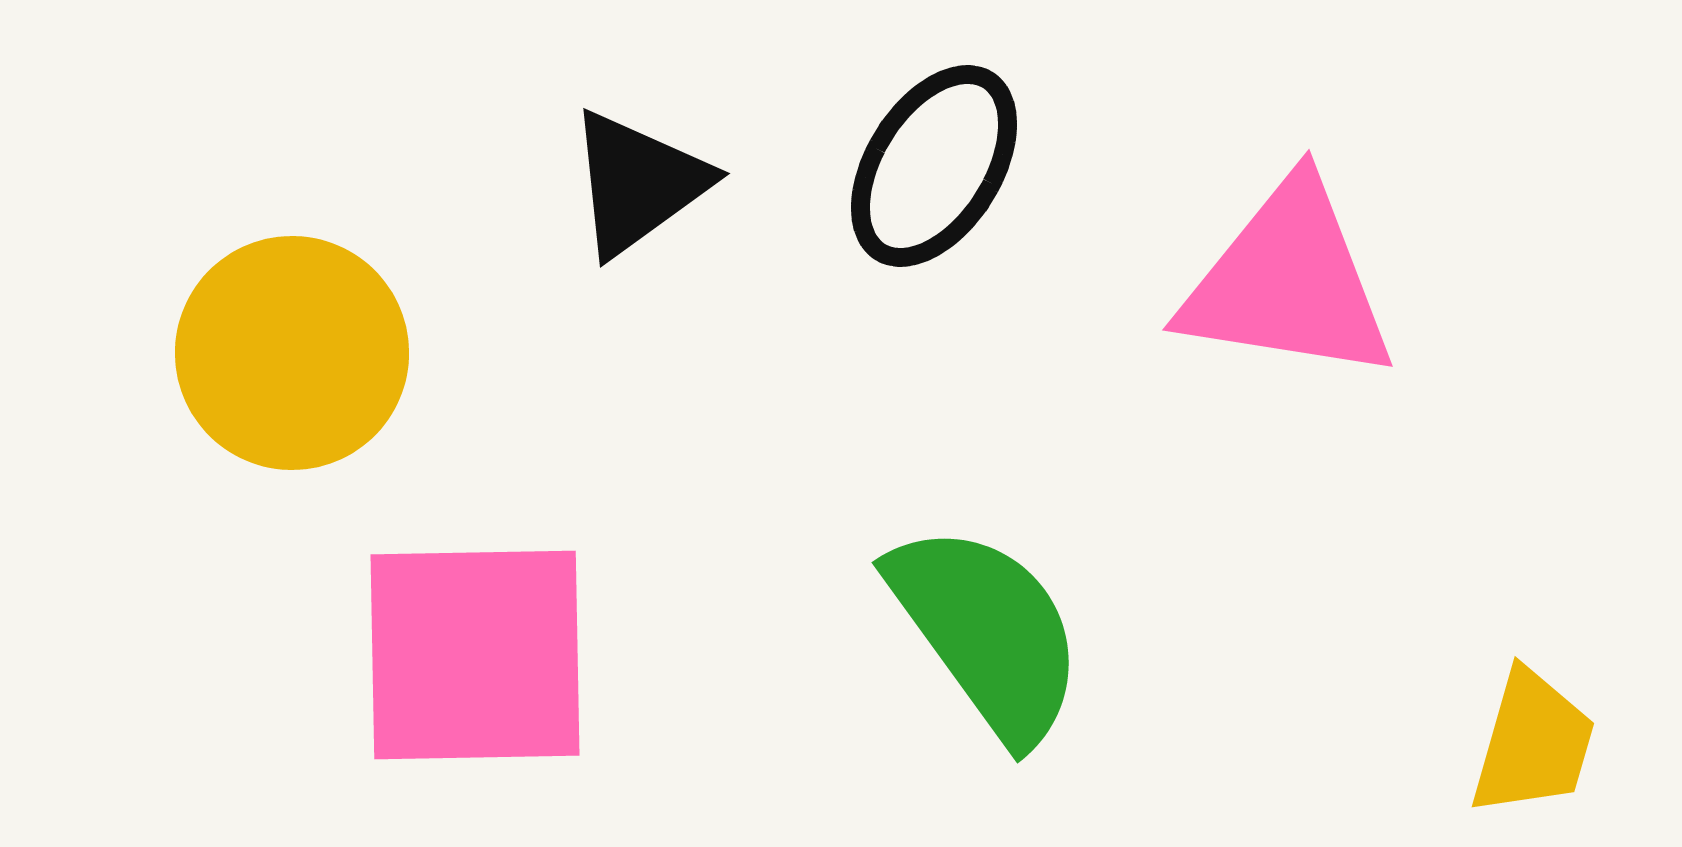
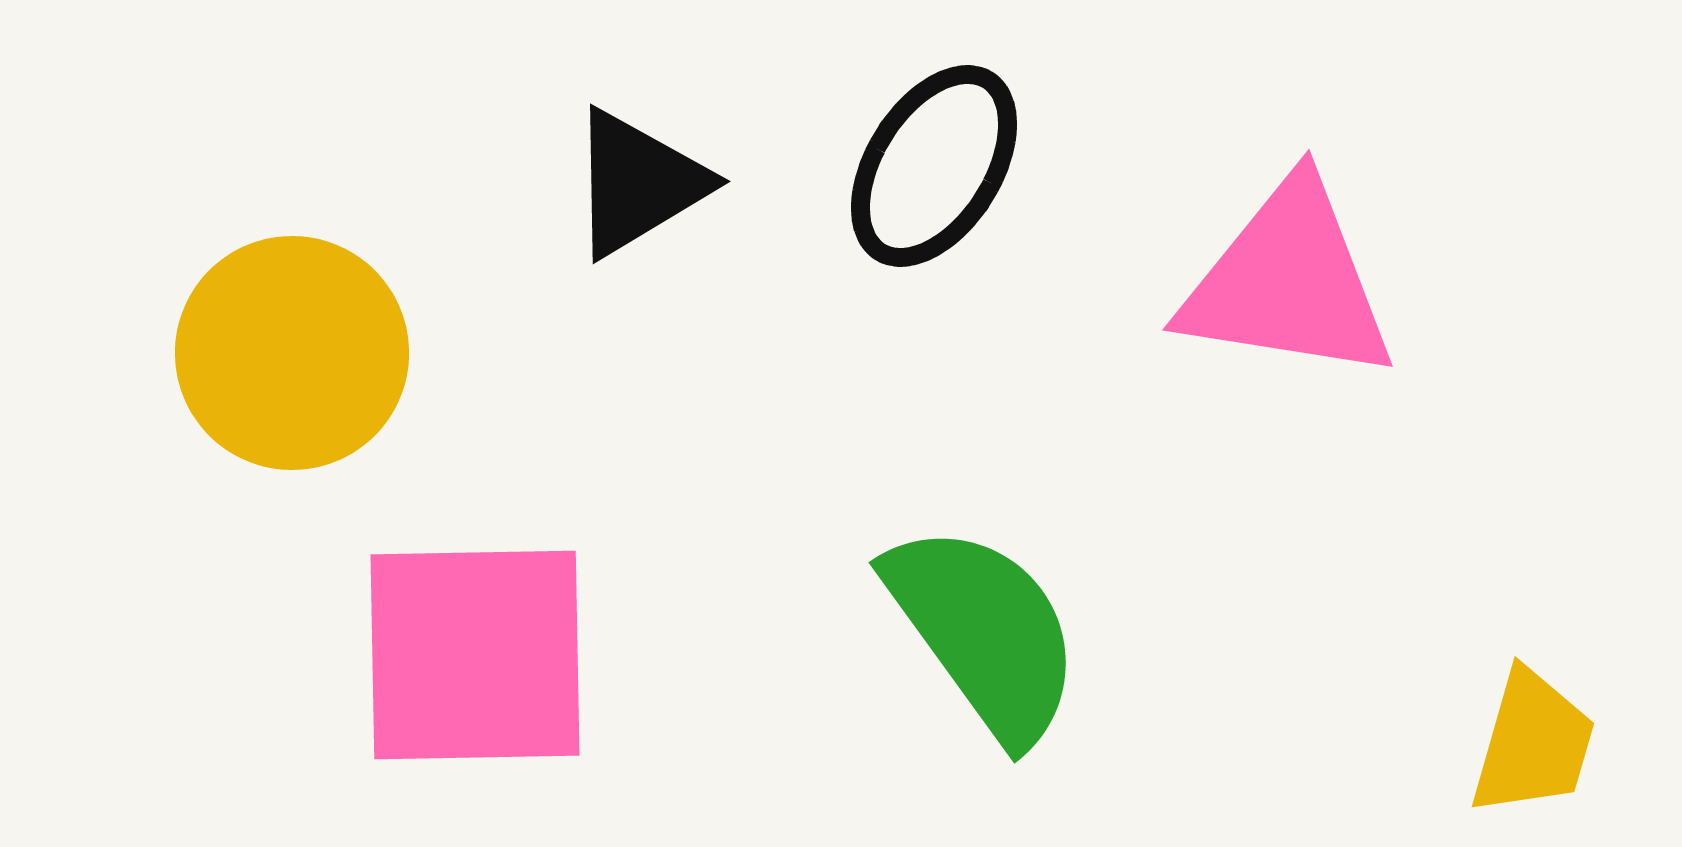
black triangle: rotated 5 degrees clockwise
green semicircle: moved 3 px left
